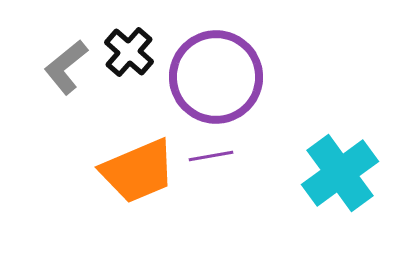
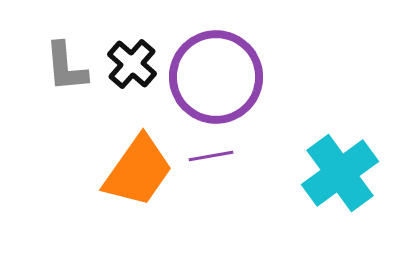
black cross: moved 3 px right, 12 px down
gray L-shape: rotated 56 degrees counterclockwise
orange trapezoid: rotated 32 degrees counterclockwise
